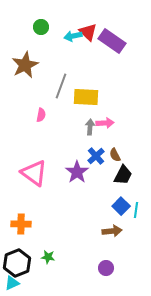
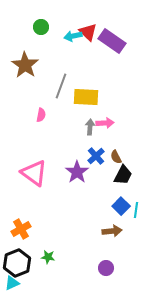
brown star: rotated 12 degrees counterclockwise
brown semicircle: moved 1 px right, 2 px down
orange cross: moved 5 px down; rotated 30 degrees counterclockwise
